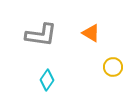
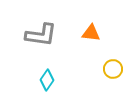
orange triangle: rotated 24 degrees counterclockwise
yellow circle: moved 2 px down
